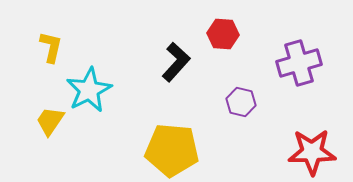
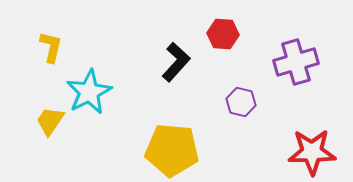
purple cross: moved 3 px left, 1 px up
cyan star: moved 2 px down
